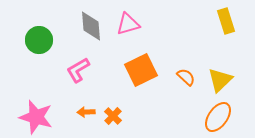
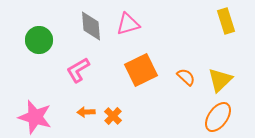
pink star: moved 1 px left
